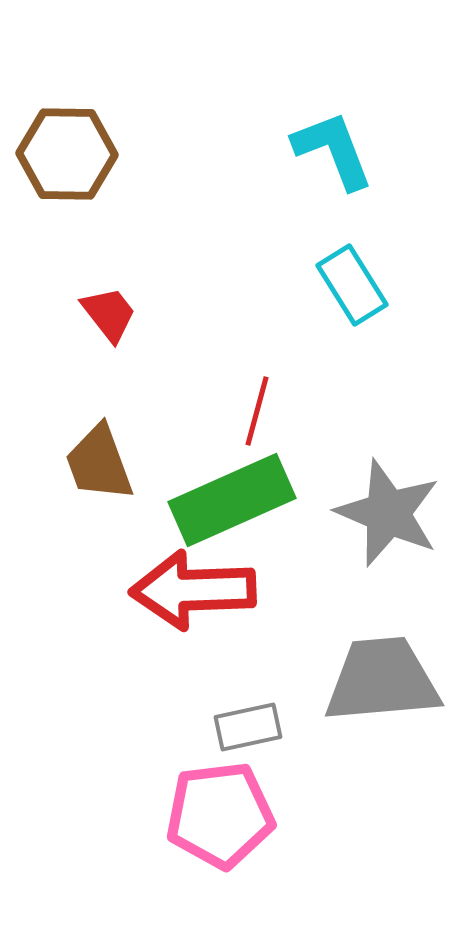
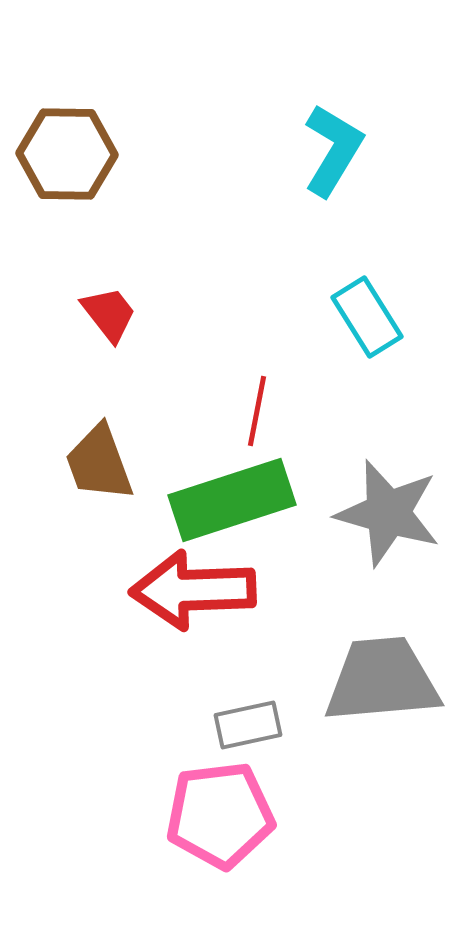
cyan L-shape: rotated 52 degrees clockwise
cyan rectangle: moved 15 px right, 32 px down
red line: rotated 4 degrees counterclockwise
green rectangle: rotated 6 degrees clockwise
gray star: rotated 7 degrees counterclockwise
gray rectangle: moved 2 px up
